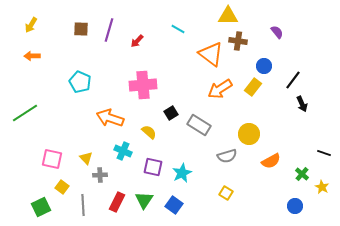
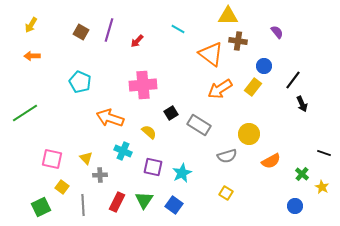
brown square at (81, 29): moved 3 px down; rotated 28 degrees clockwise
